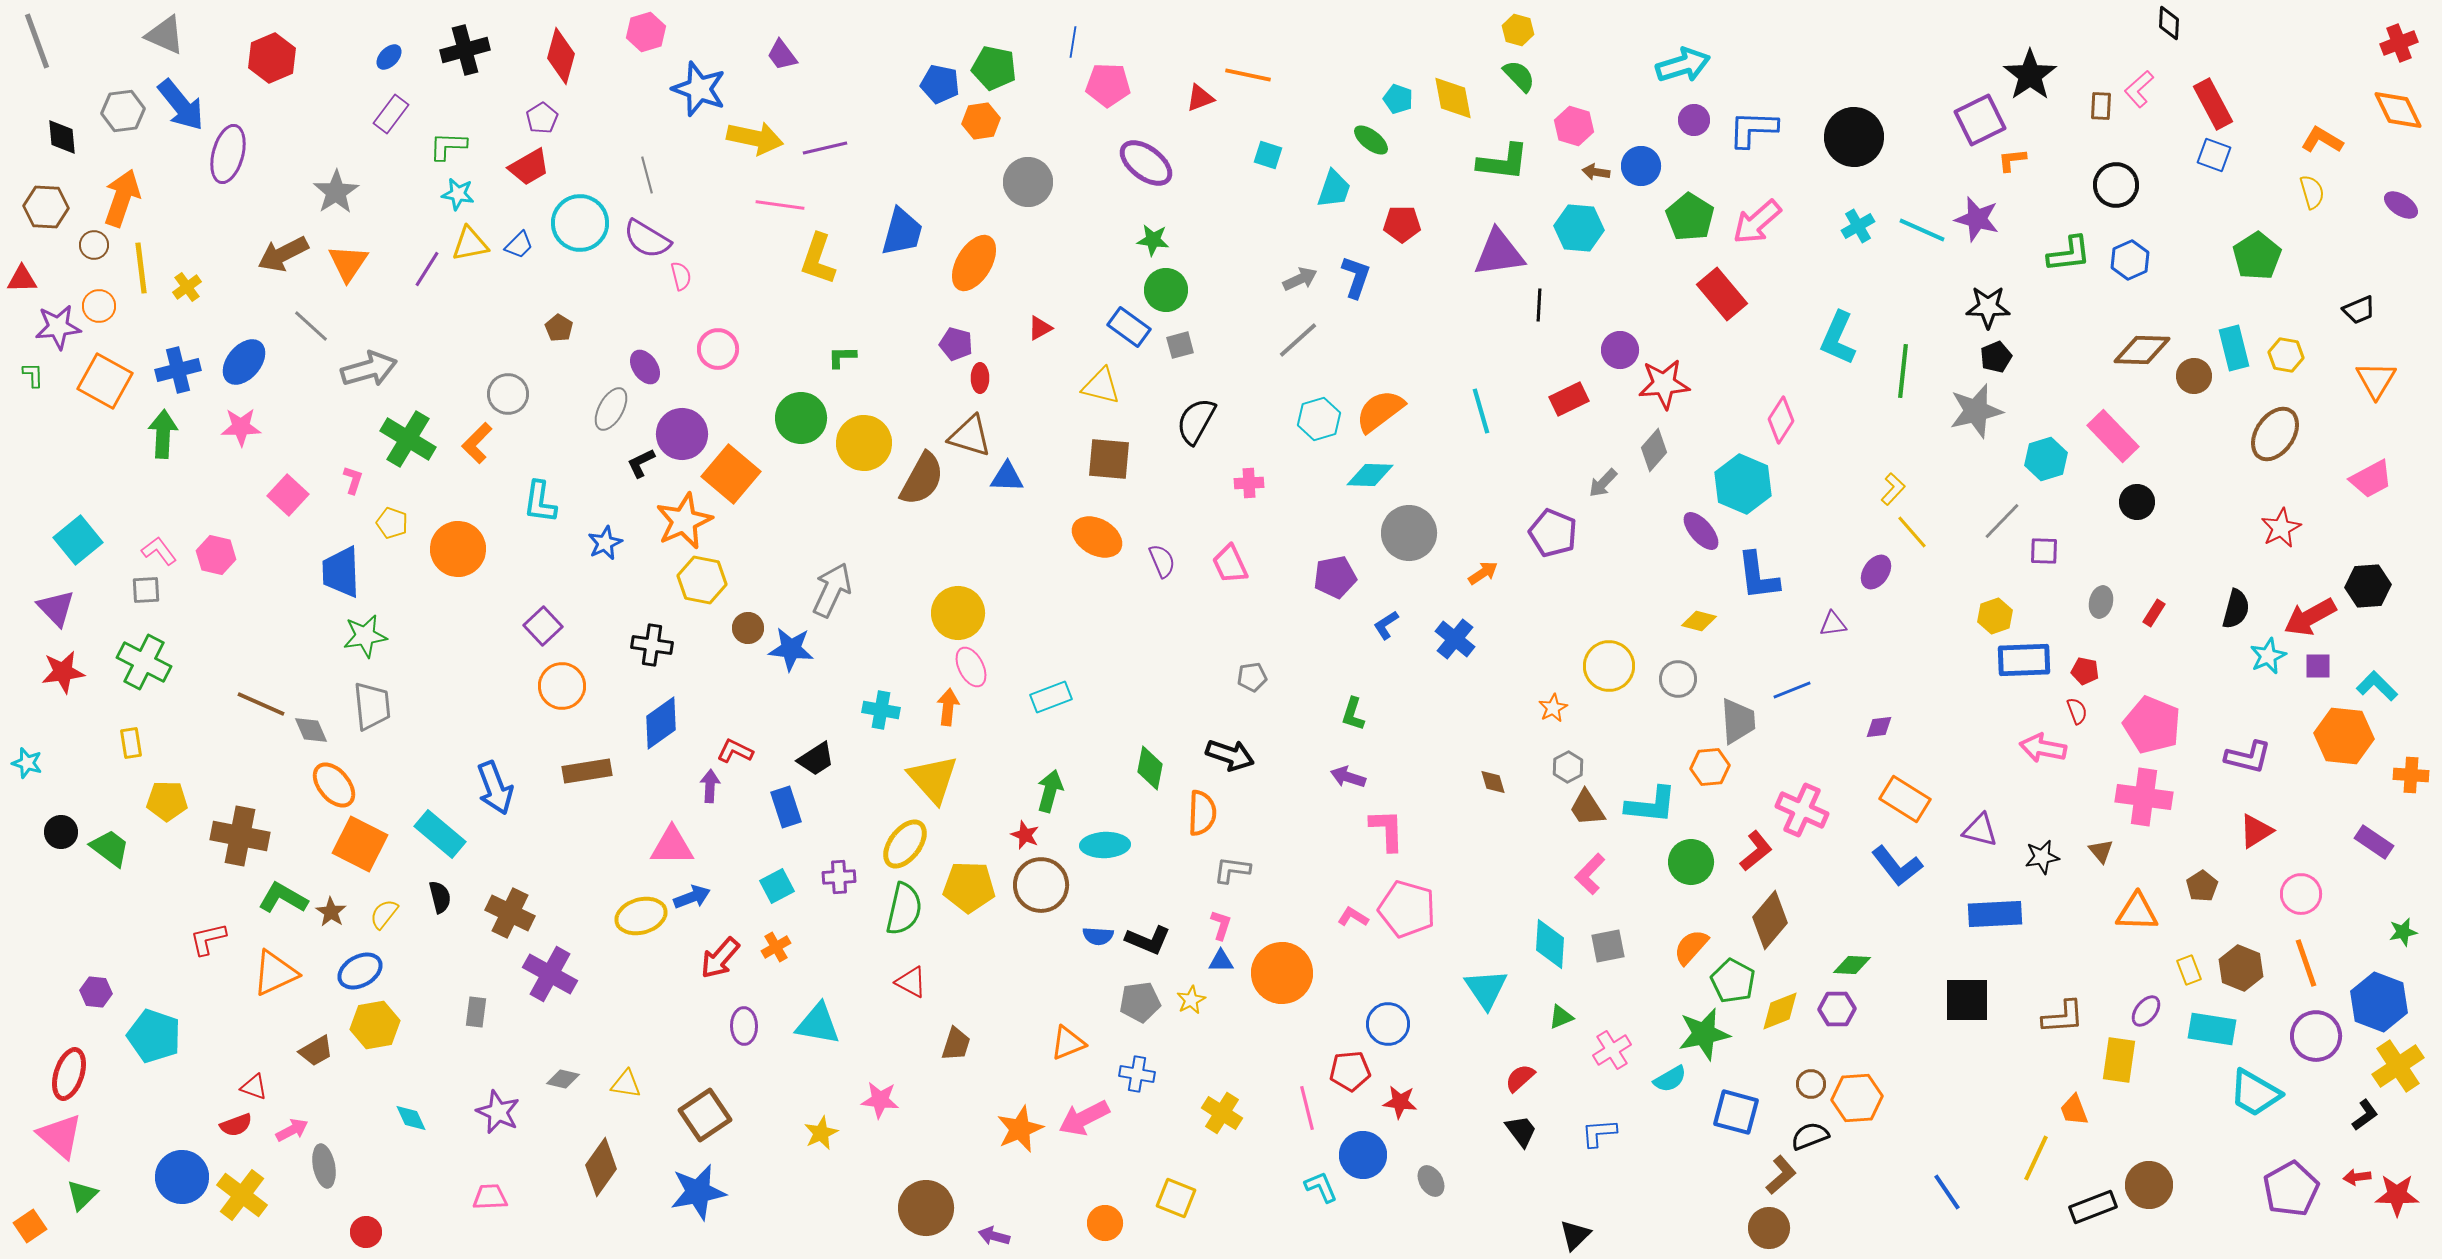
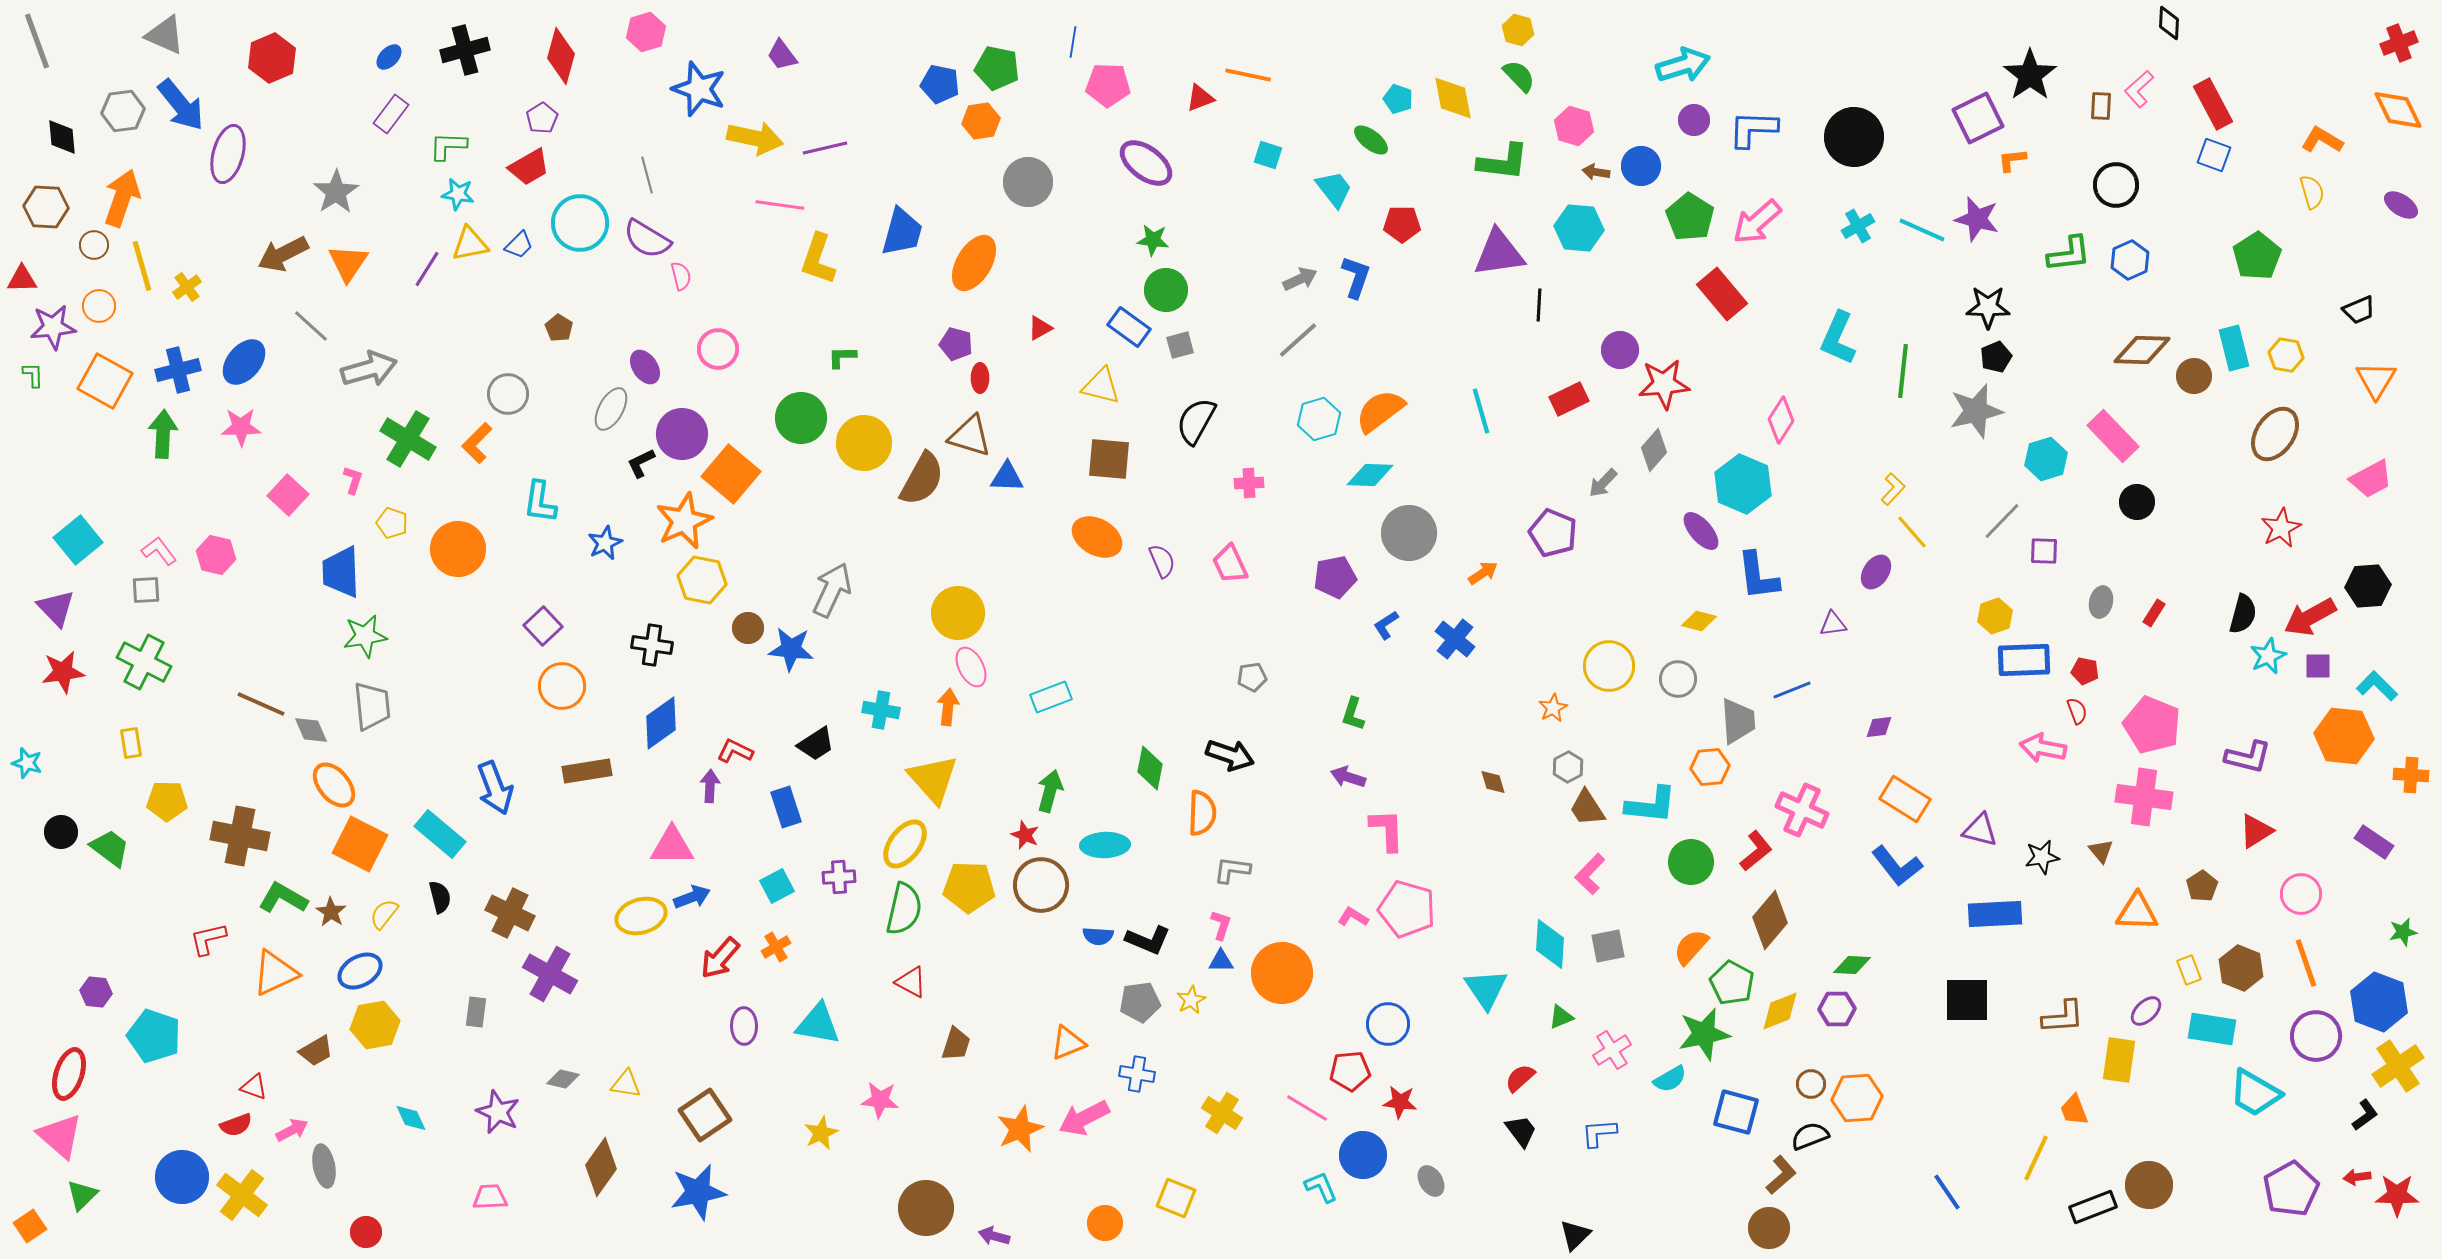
green pentagon at (994, 68): moved 3 px right
purple square at (1980, 120): moved 2 px left, 2 px up
cyan trapezoid at (1334, 189): rotated 57 degrees counterclockwise
yellow line at (141, 268): moved 1 px right, 2 px up; rotated 9 degrees counterclockwise
purple star at (58, 327): moved 5 px left
black semicircle at (2236, 609): moved 7 px right, 5 px down
black trapezoid at (816, 759): moved 15 px up
green pentagon at (1733, 981): moved 1 px left, 2 px down
purple ellipse at (2146, 1011): rotated 8 degrees clockwise
pink line at (1307, 1108): rotated 45 degrees counterclockwise
